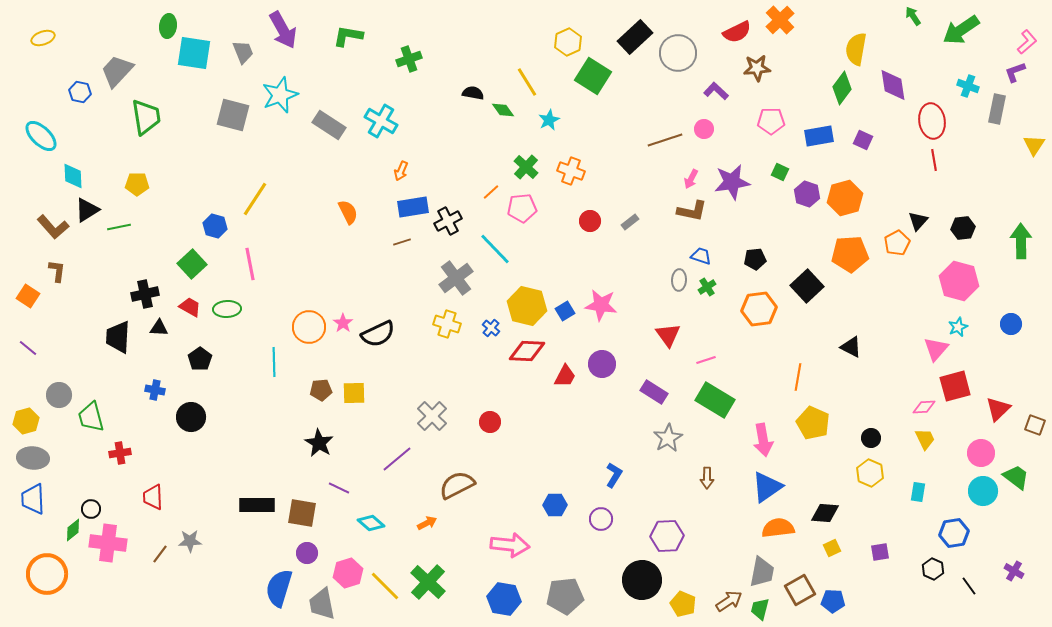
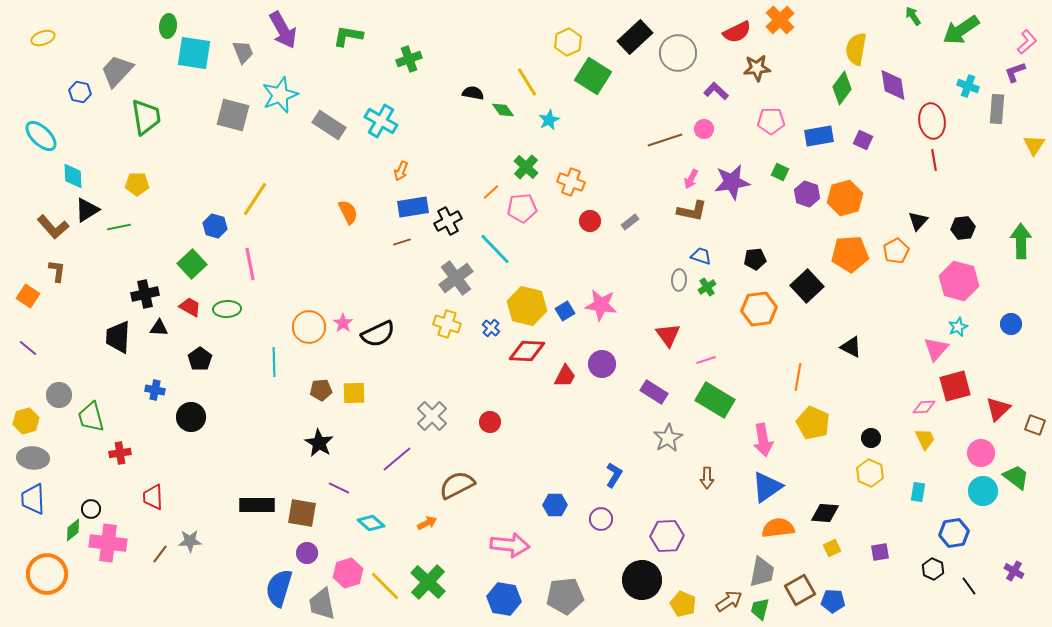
gray rectangle at (997, 109): rotated 8 degrees counterclockwise
orange cross at (571, 171): moved 11 px down
orange pentagon at (897, 243): moved 1 px left, 8 px down
